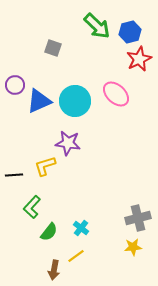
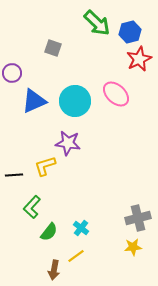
green arrow: moved 3 px up
purple circle: moved 3 px left, 12 px up
blue triangle: moved 5 px left
